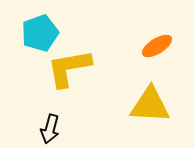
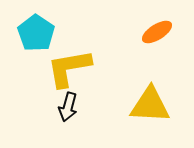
cyan pentagon: moved 4 px left; rotated 18 degrees counterclockwise
orange ellipse: moved 14 px up
black arrow: moved 18 px right, 22 px up
